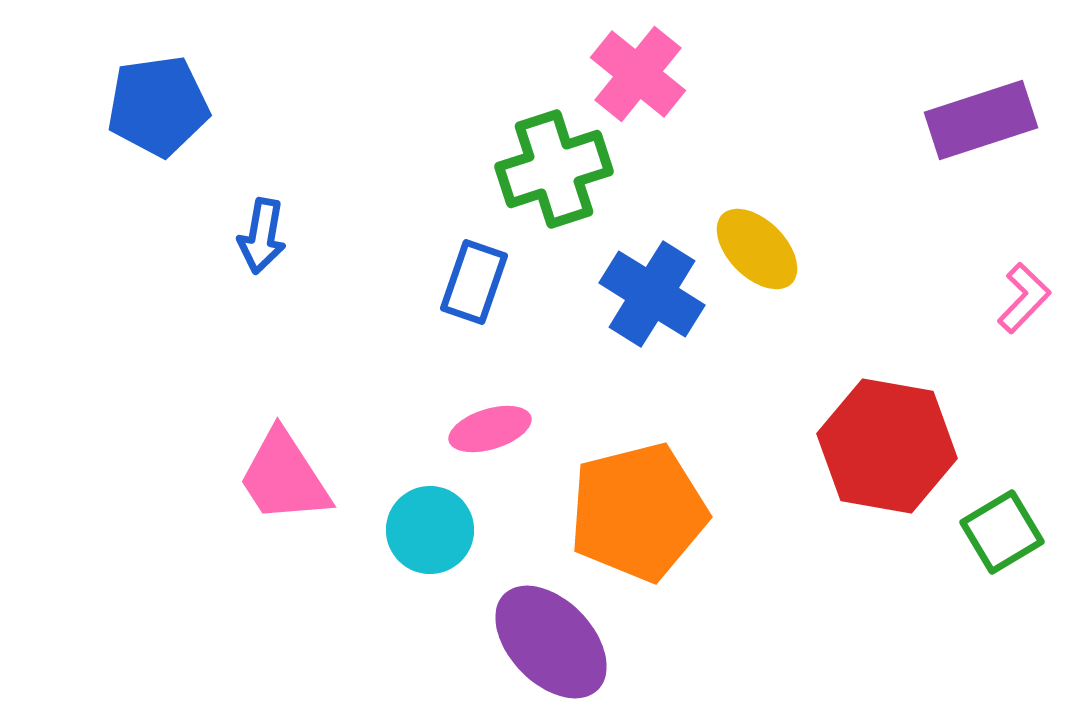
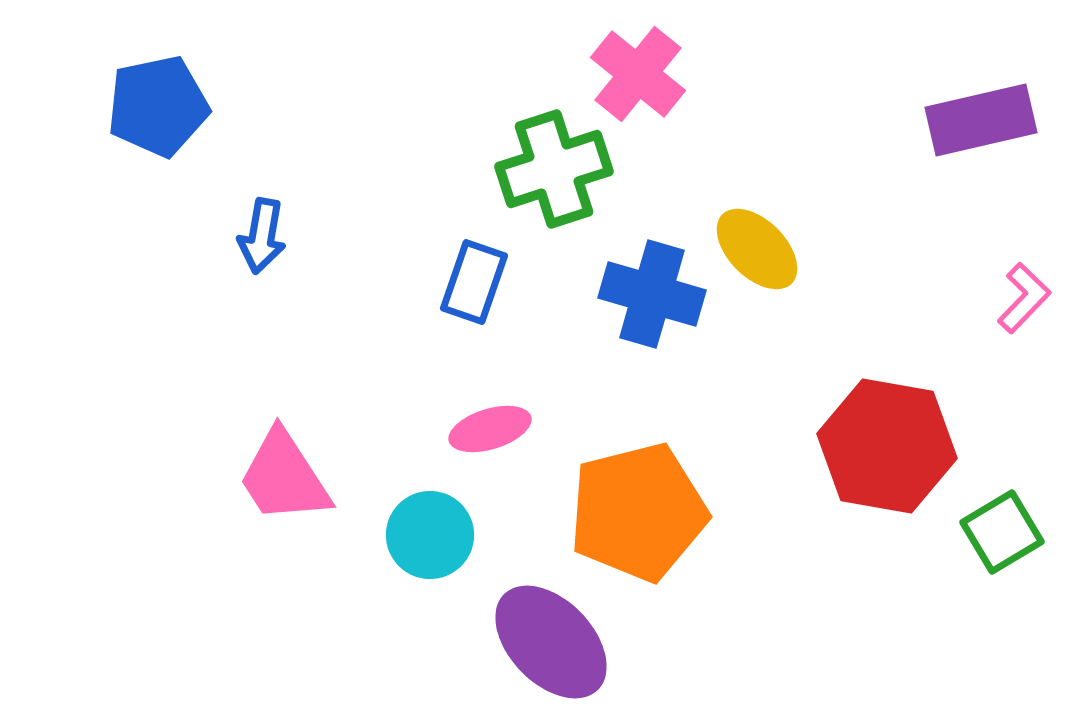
blue pentagon: rotated 4 degrees counterclockwise
purple rectangle: rotated 5 degrees clockwise
blue cross: rotated 16 degrees counterclockwise
cyan circle: moved 5 px down
